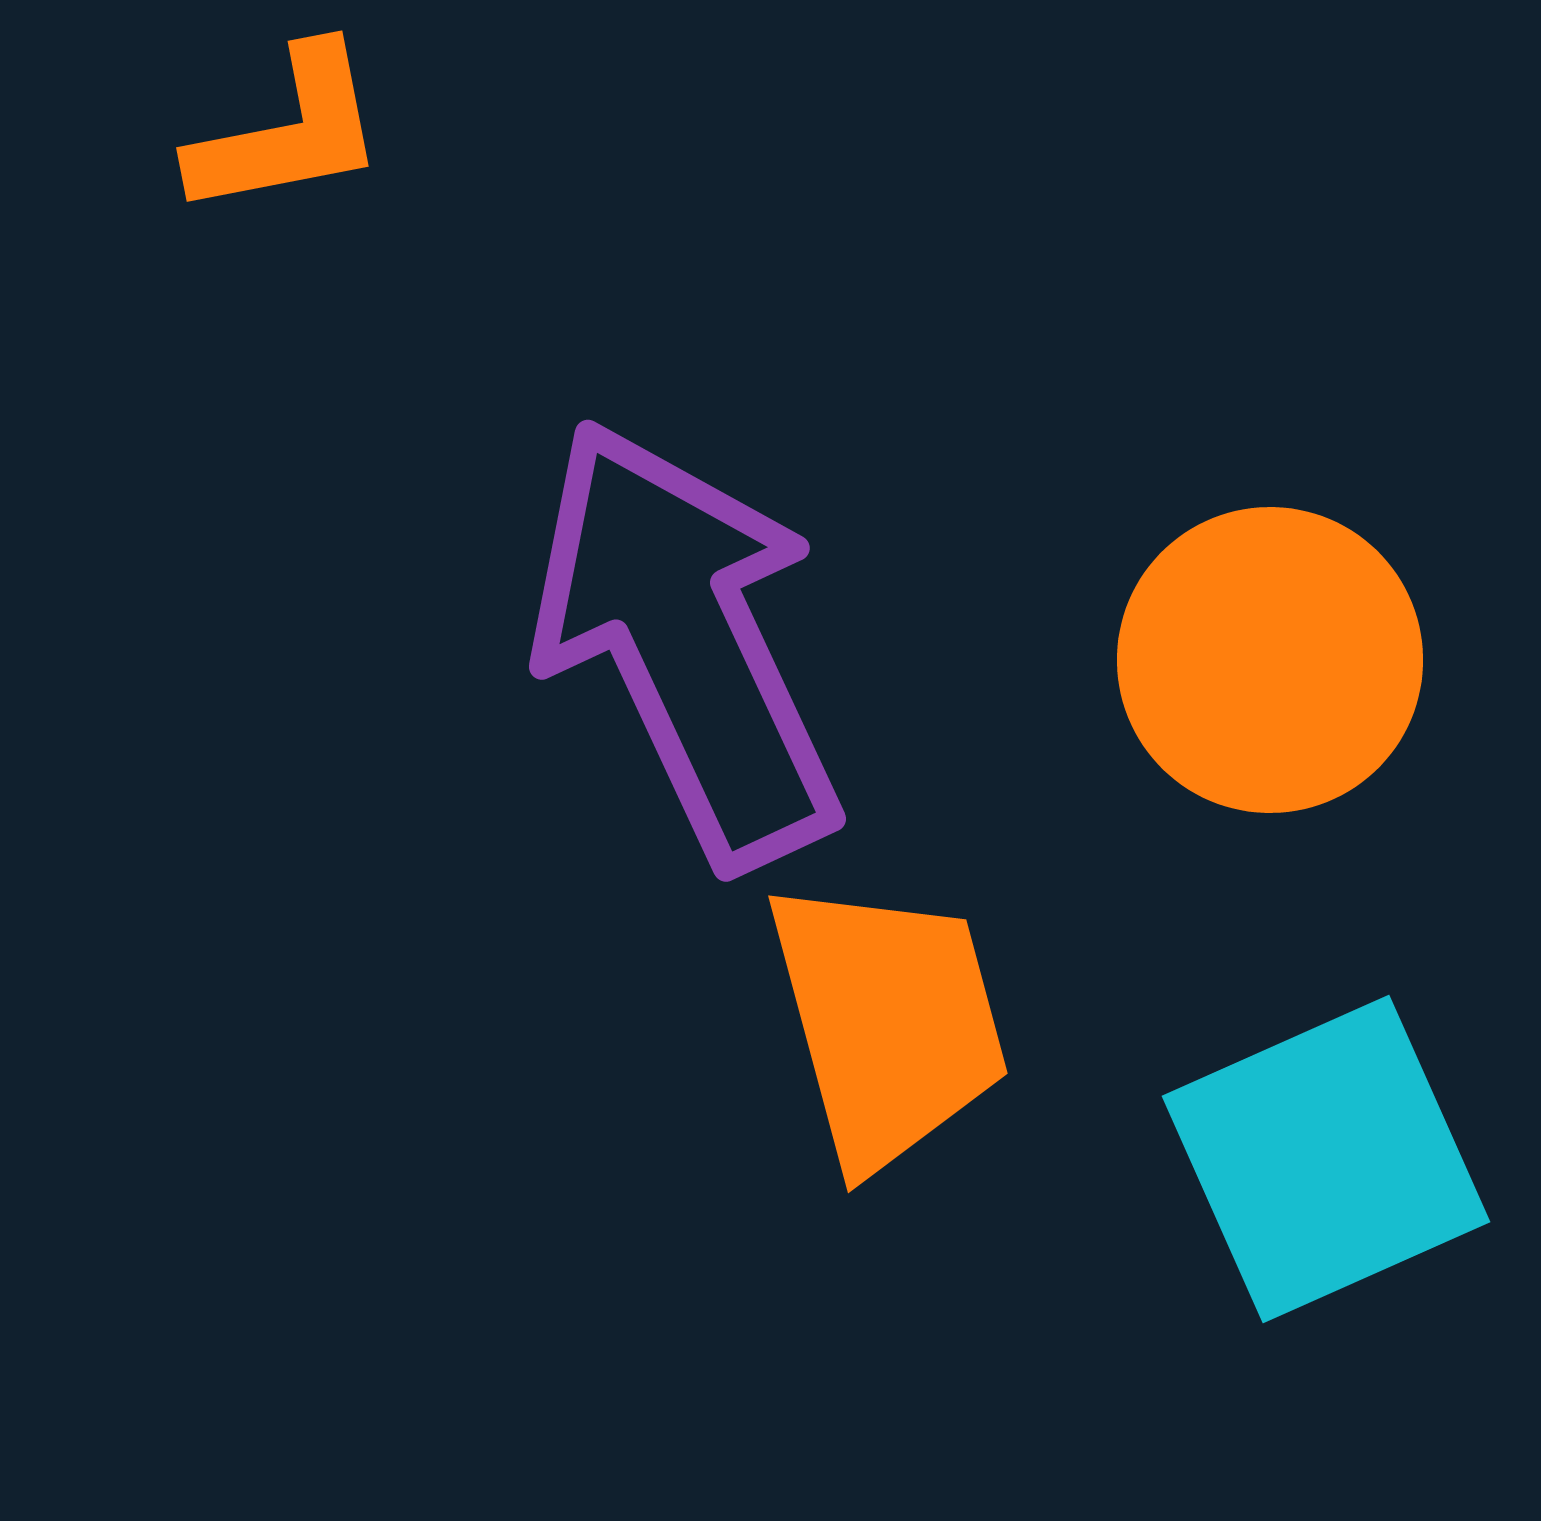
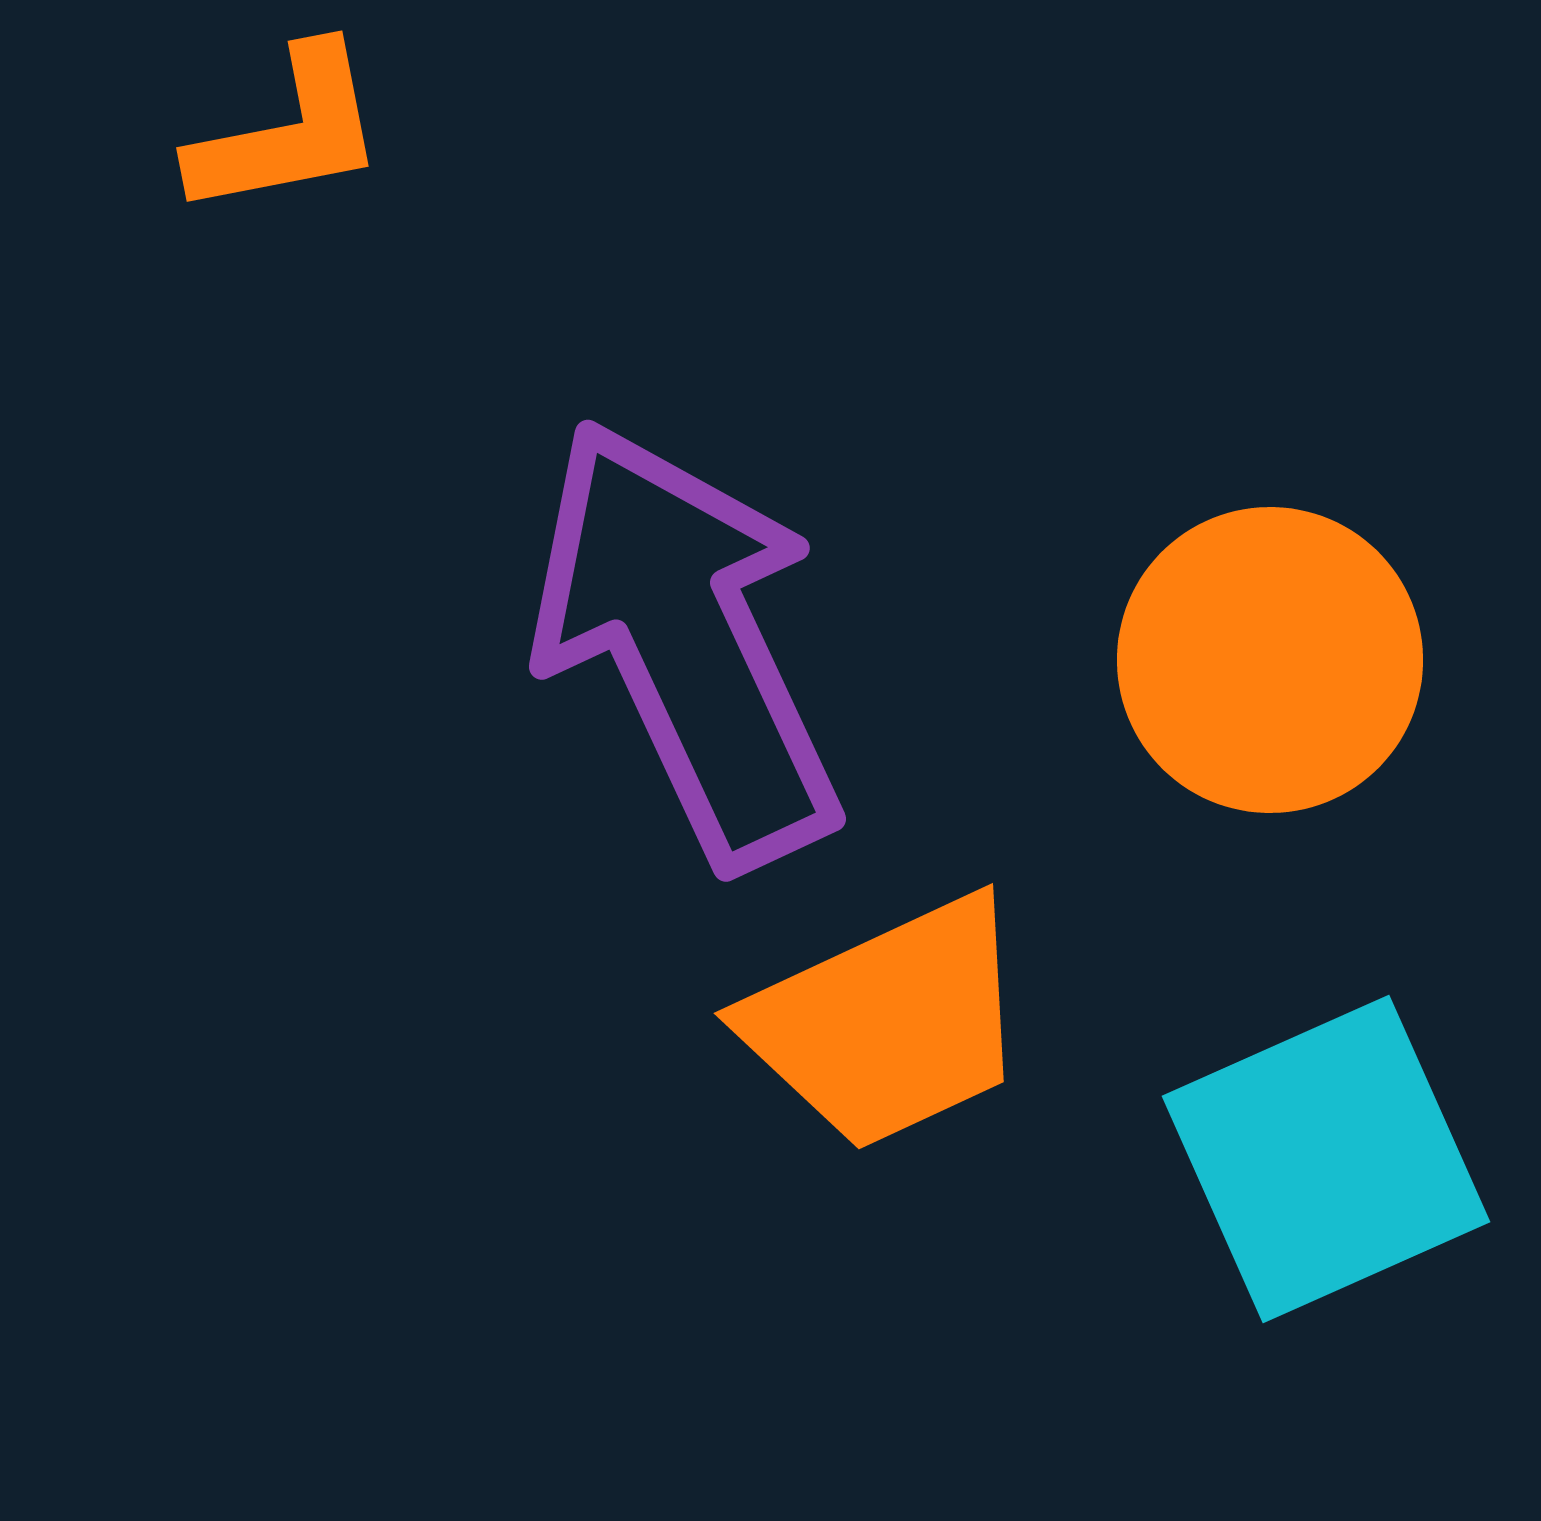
orange trapezoid: rotated 80 degrees clockwise
